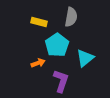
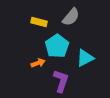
gray semicircle: rotated 30 degrees clockwise
cyan pentagon: moved 1 px down
cyan triangle: rotated 12 degrees clockwise
